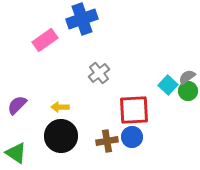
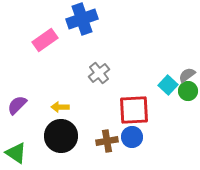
gray semicircle: moved 2 px up
